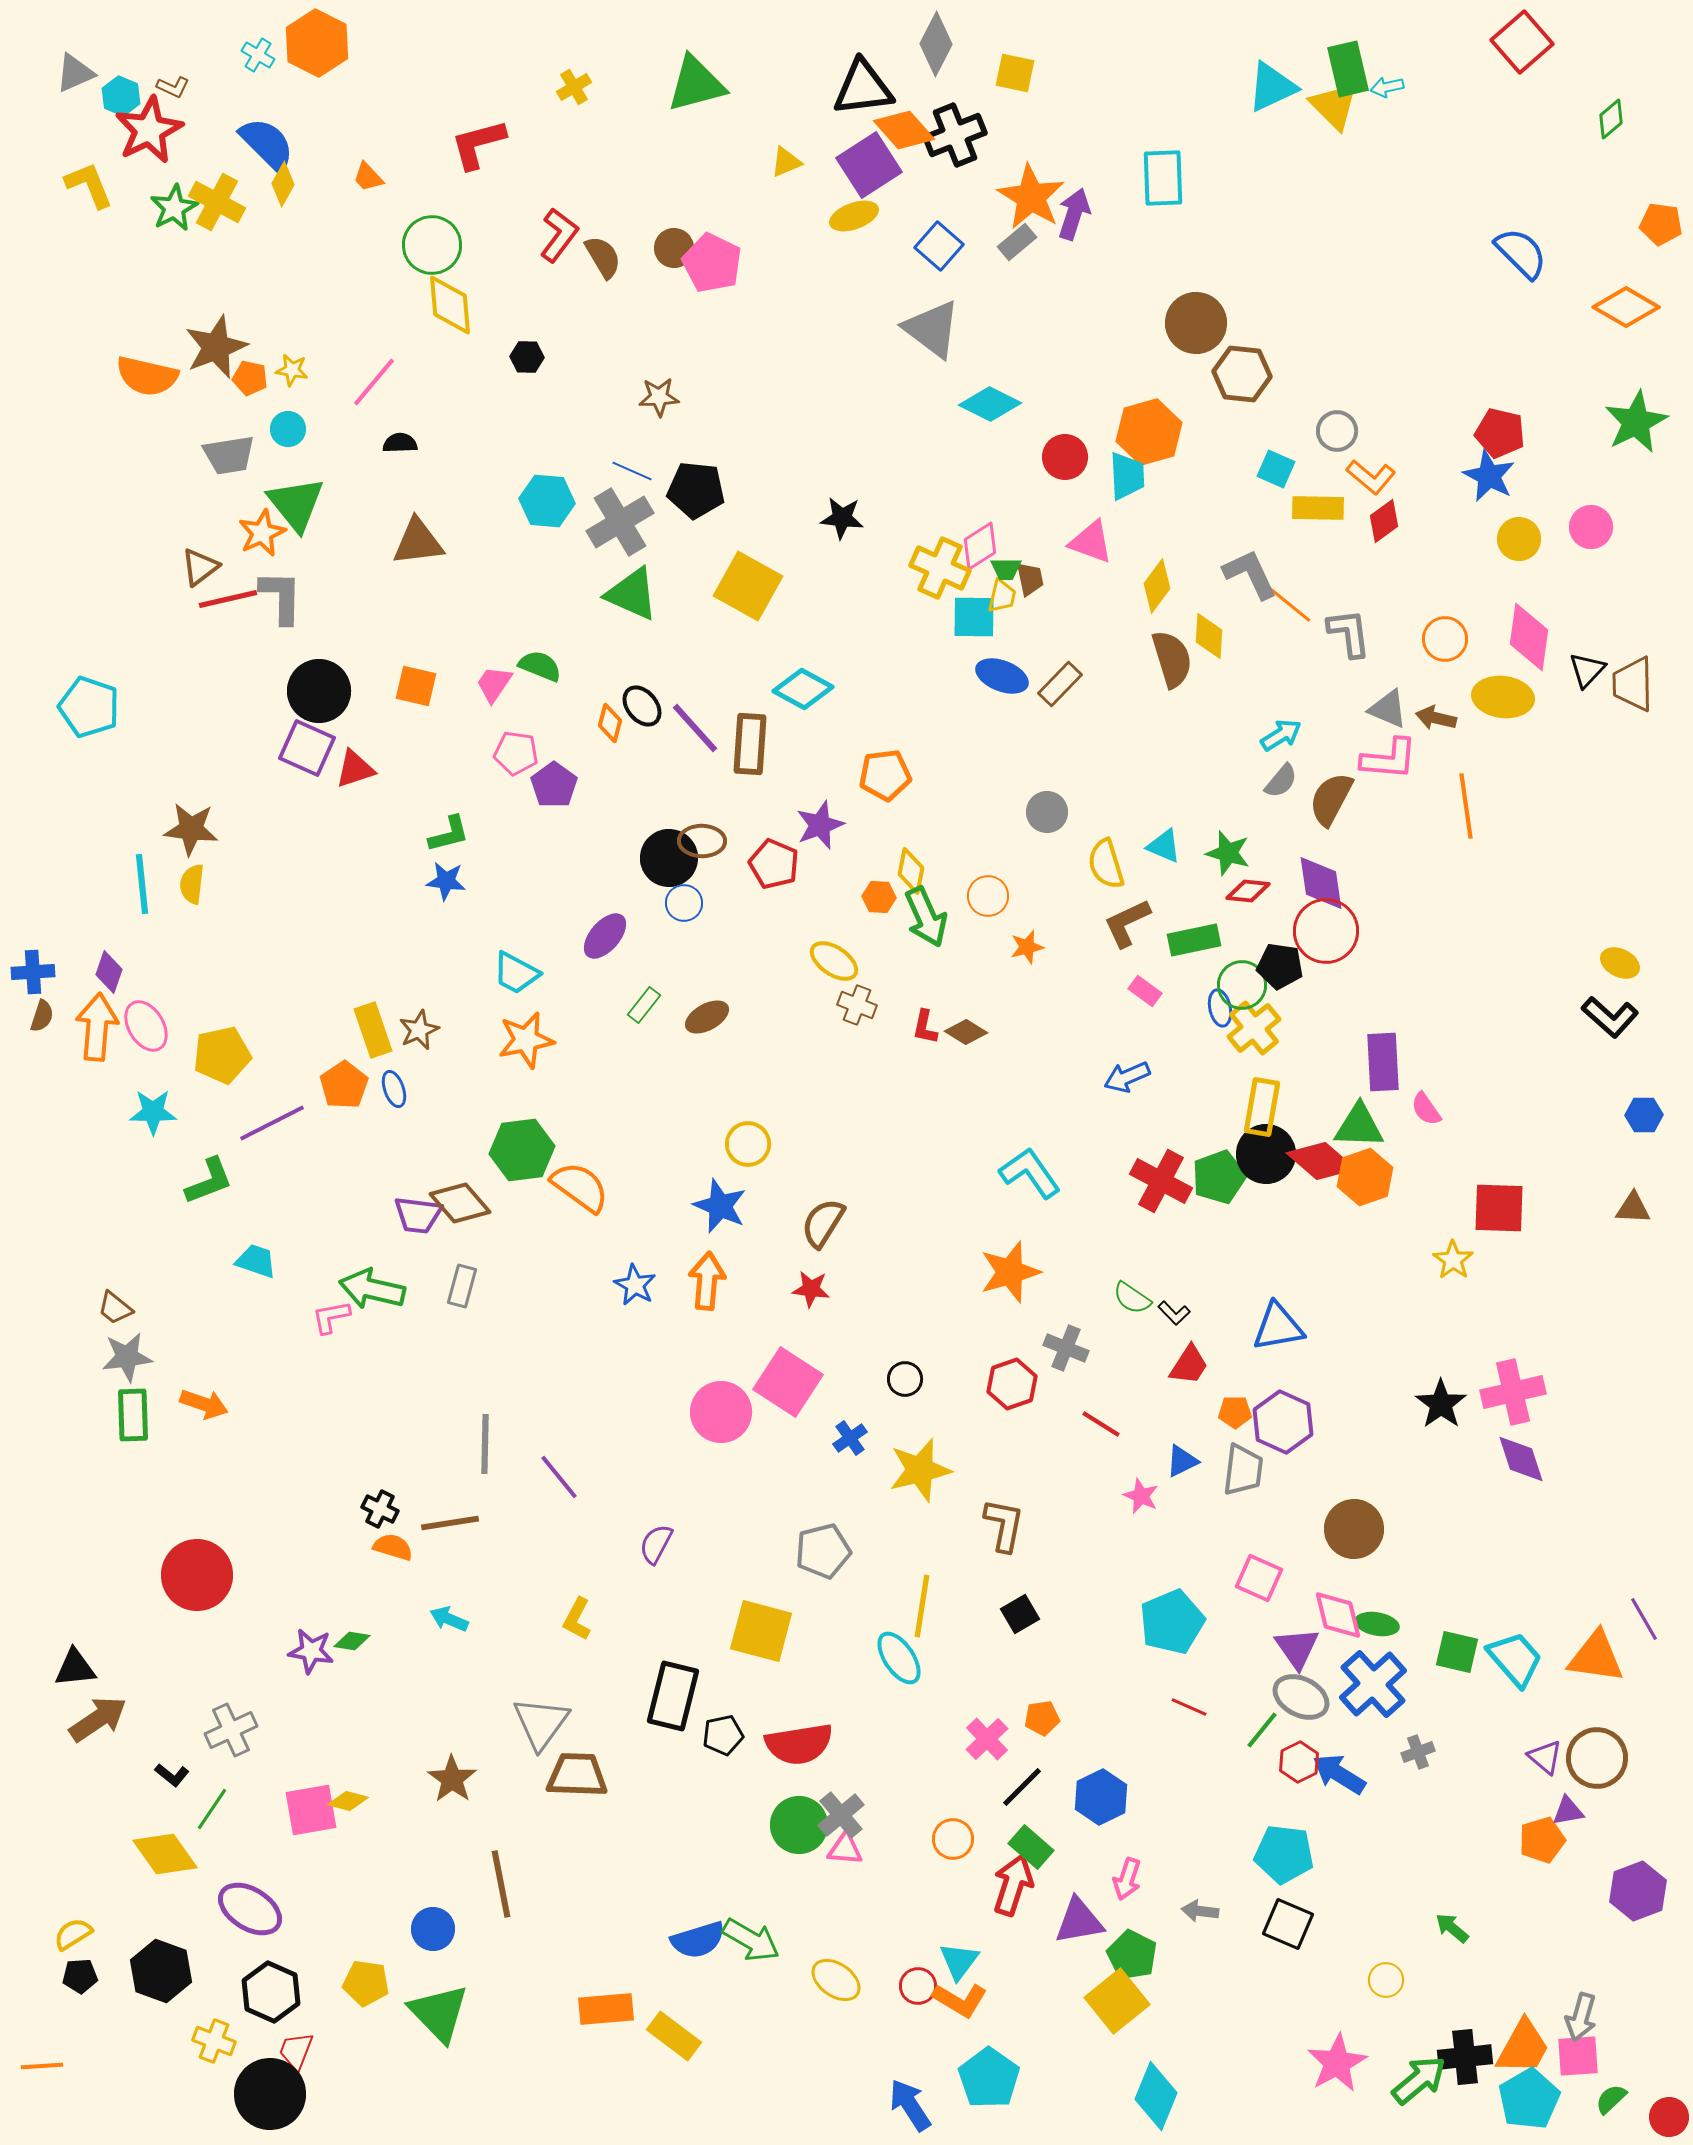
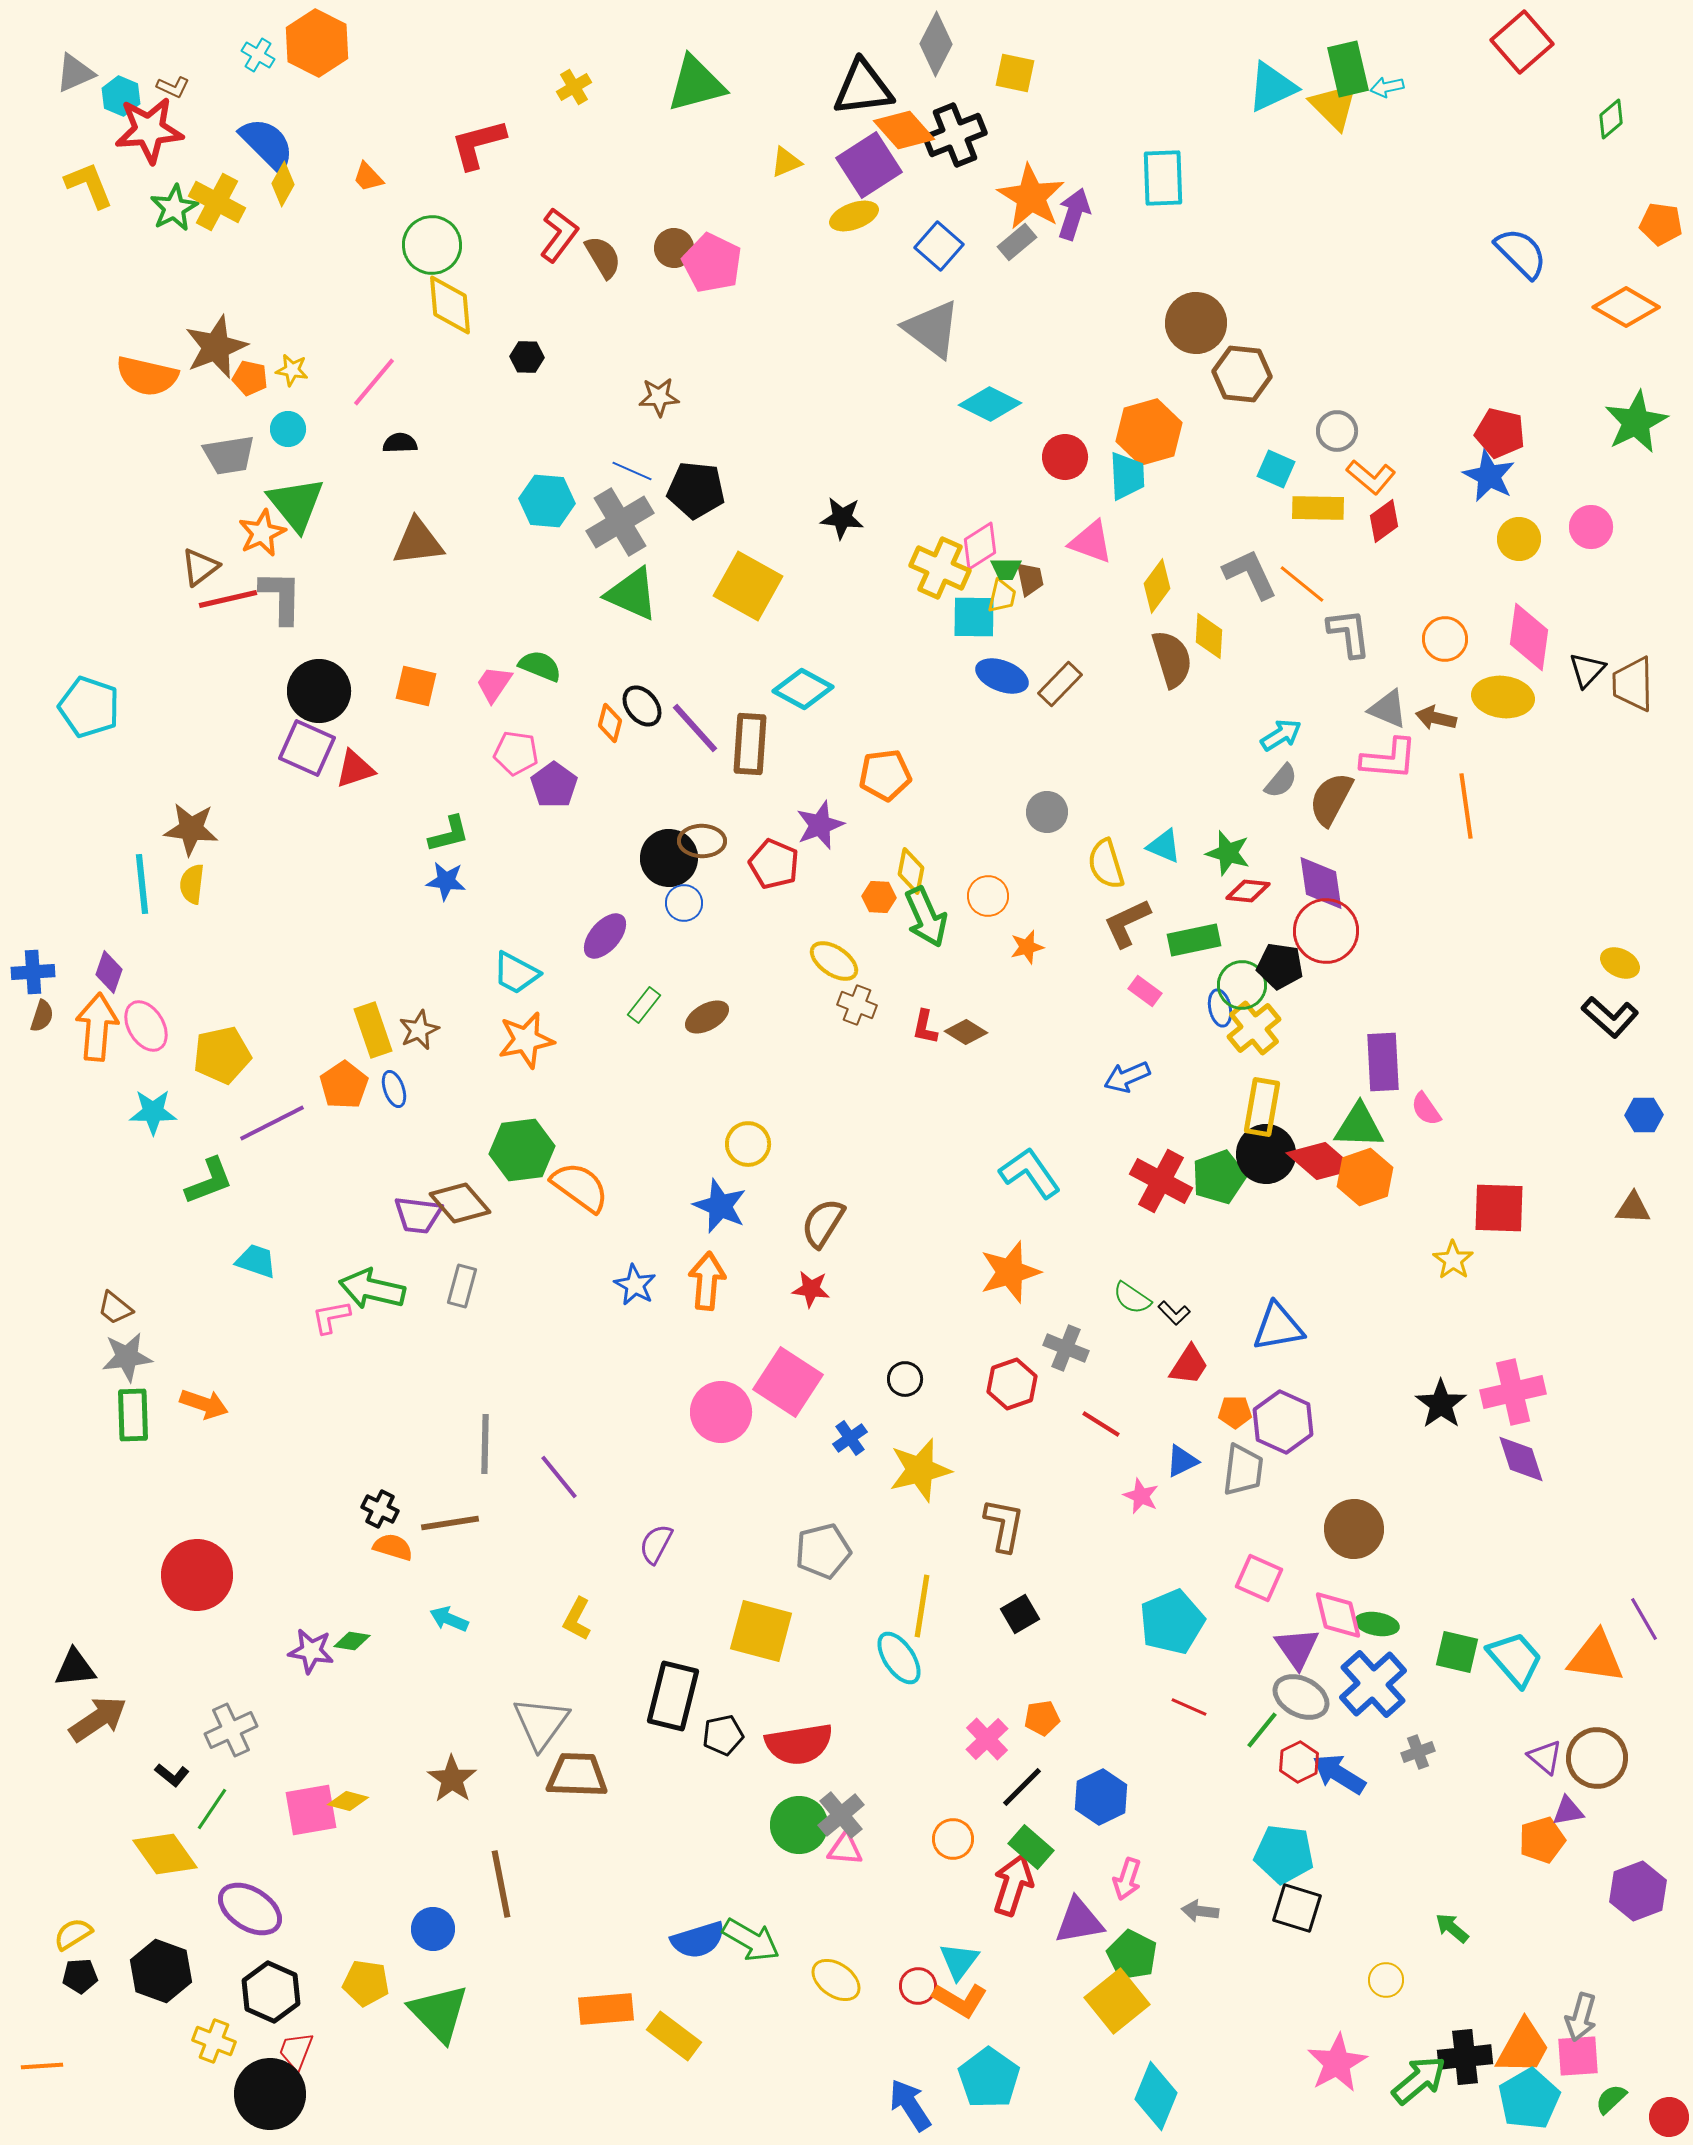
red star at (149, 130): rotated 22 degrees clockwise
orange line at (1289, 604): moved 13 px right, 20 px up
black square at (1288, 1924): moved 9 px right, 16 px up; rotated 6 degrees counterclockwise
